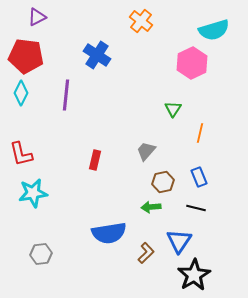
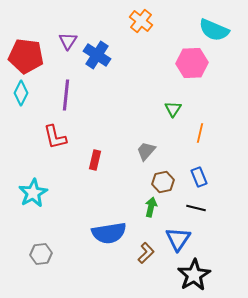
purple triangle: moved 31 px right, 24 px down; rotated 30 degrees counterclockwise
cyan semicircle: rotated 40 degrees clockwise
pink hexagon: rotated 24 degrees clockwise
red L-shape: moved 34 px right, 17 px up
cyan star: rotated 20 degrees counterclockwise
green arrow: rotated 108 degrees clockwise
blue triangle: moved 1 px left, 2 px up
